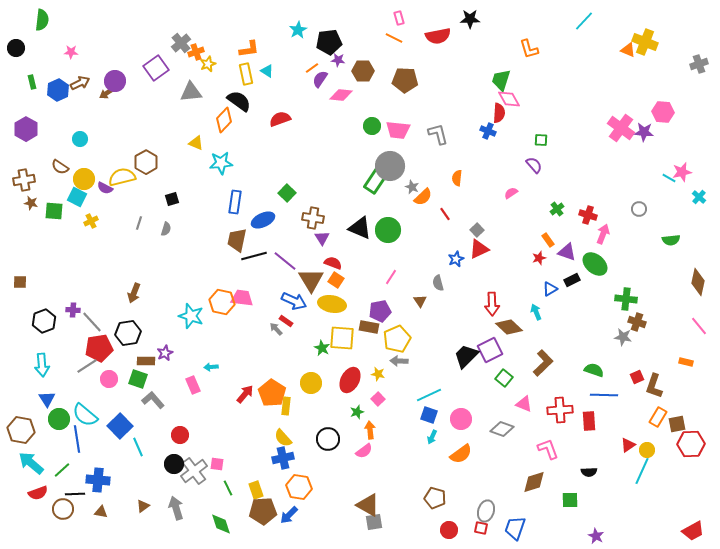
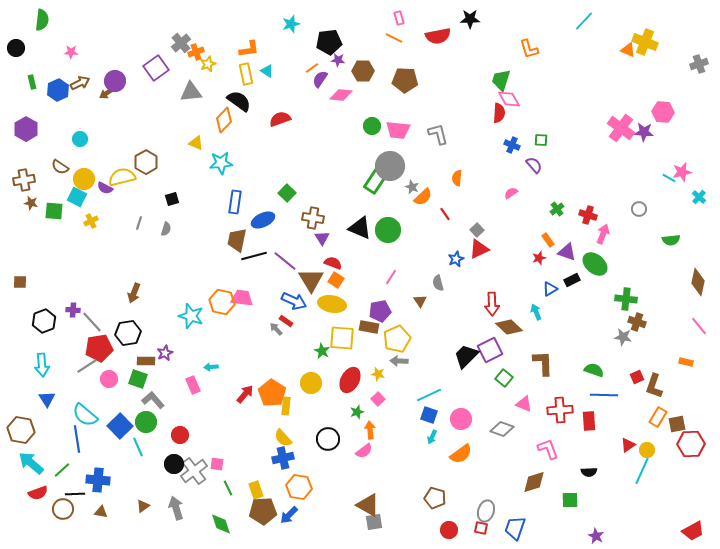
cyan star at (298, 30): moved 7 px left, 6 px up; rotated 12 degrees clockwise
blue cross at (488, 131): moved 24 px right, 14 px down
green star at (322, 348): moved 3 px down
brown L-shape at (543, 363): rotated 48 degrees counterclockwise
green circle at (59, 419): moved 87 px right, 3 px down
